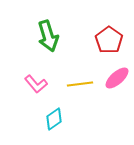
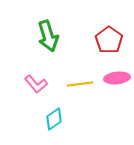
pink ellipse: rotated 35 degrees clockwise
